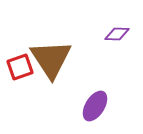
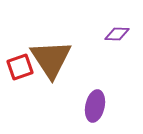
purple ellipse: rotated 20 degrees counterclockwise
